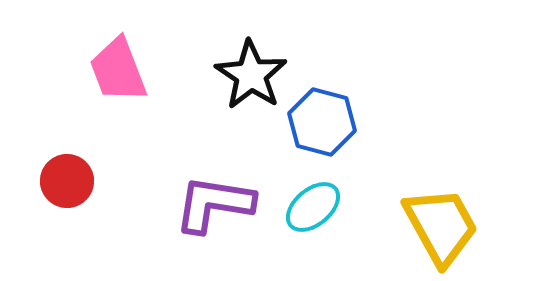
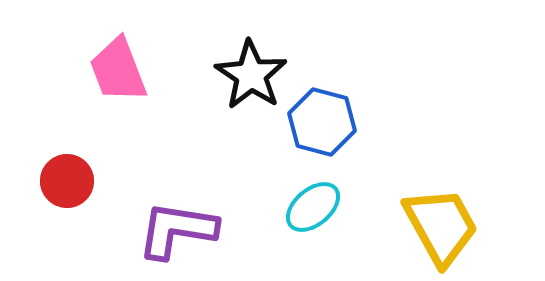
purple L-shape: moved 37 px left, 26 px down
